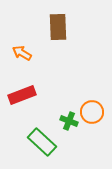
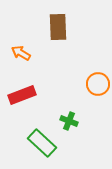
orange arrow: moved 1 px left
orange circle: moved 6 px right, 28 px up
green rectangle: moved 1 px down
